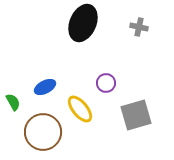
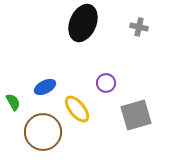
yellow ellipse: moved 3 px left
